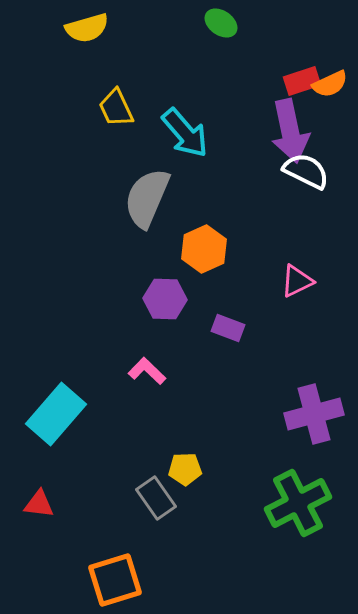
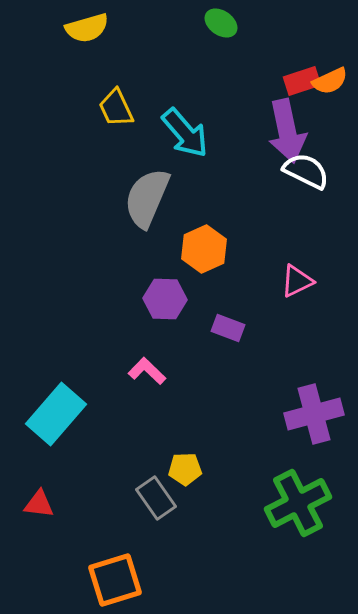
orange semicircle: moved 3 px up
purple arrow: moved 3 px left
